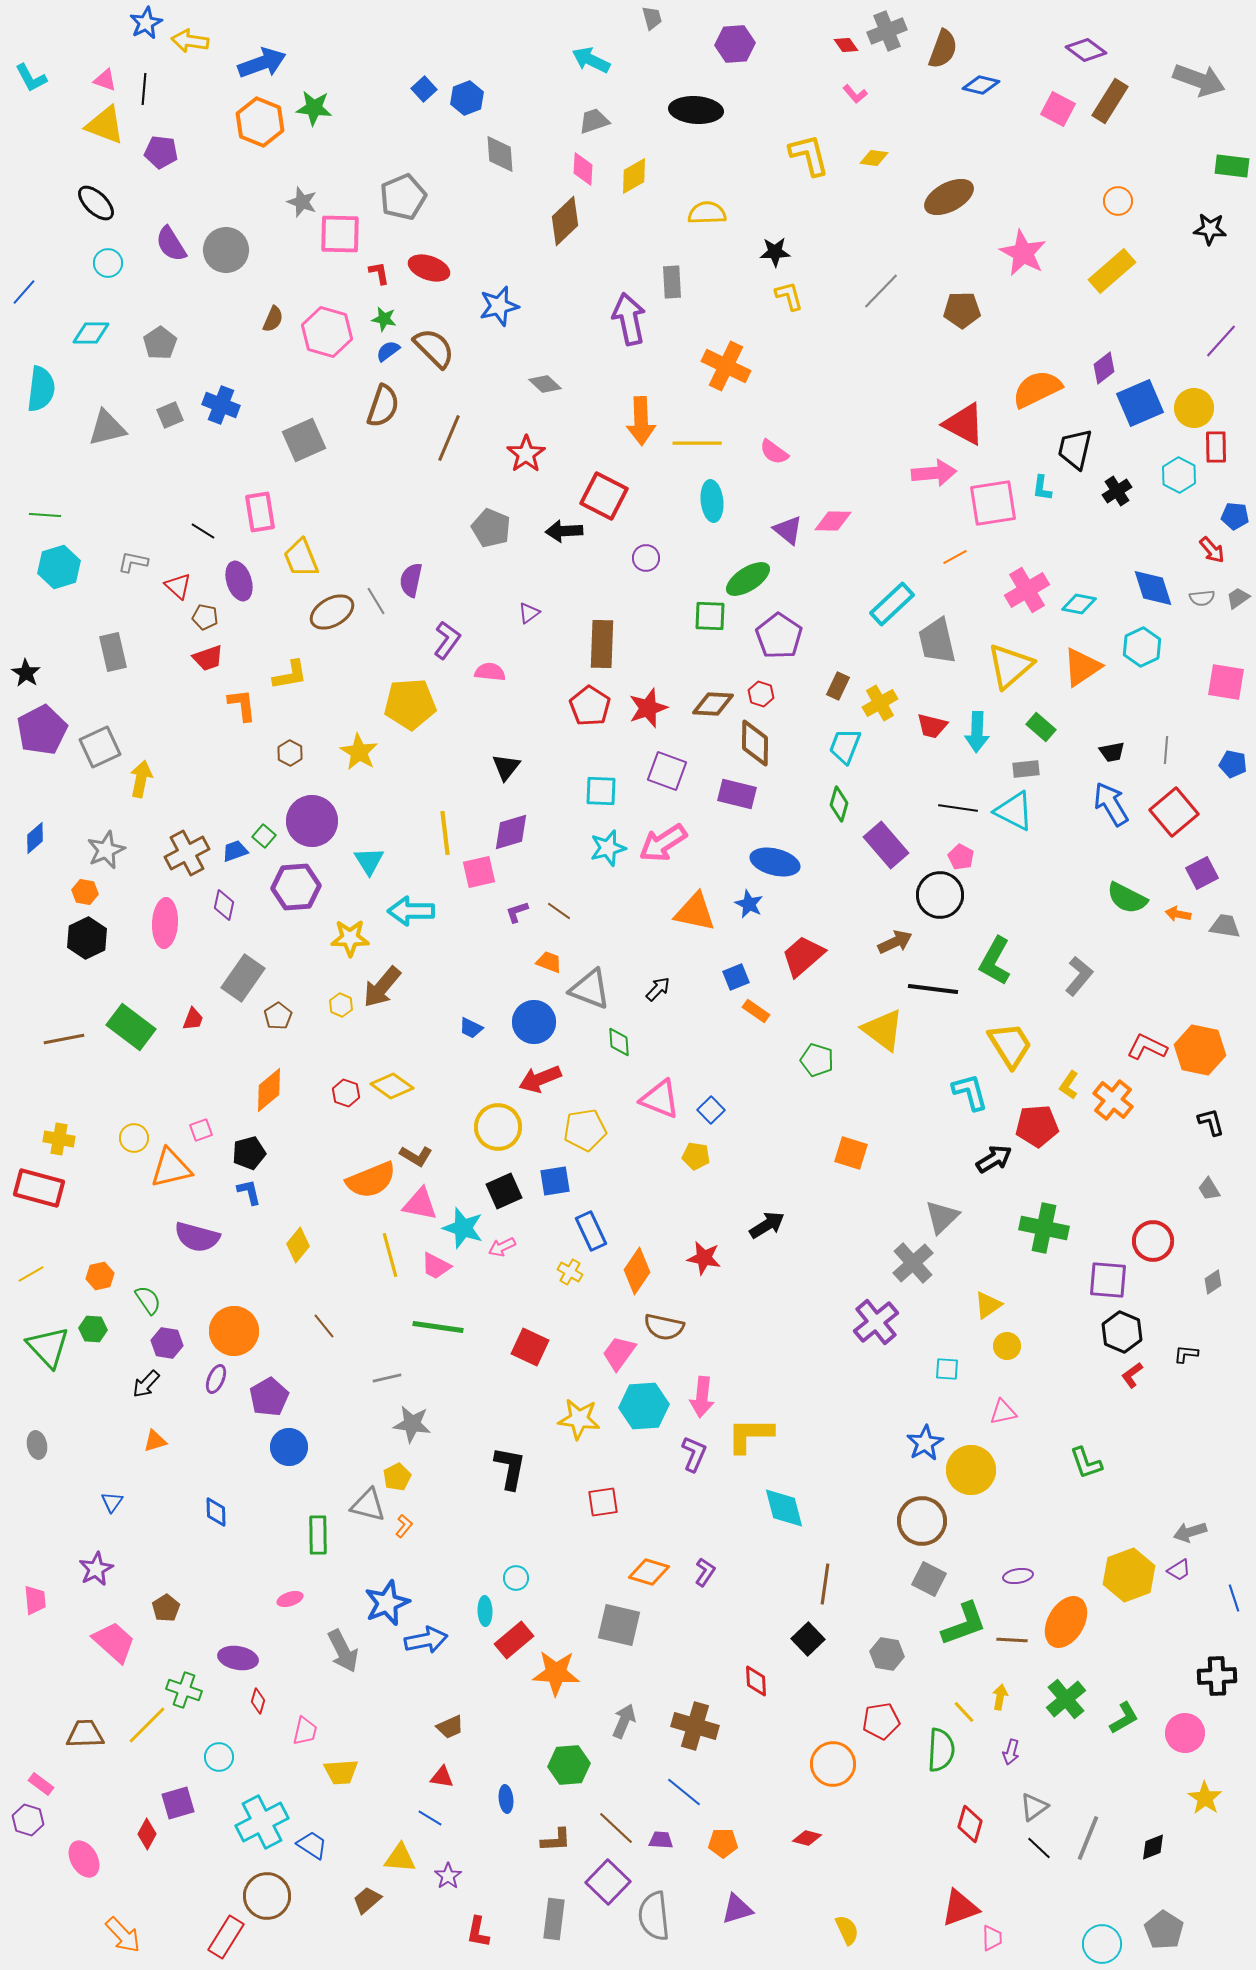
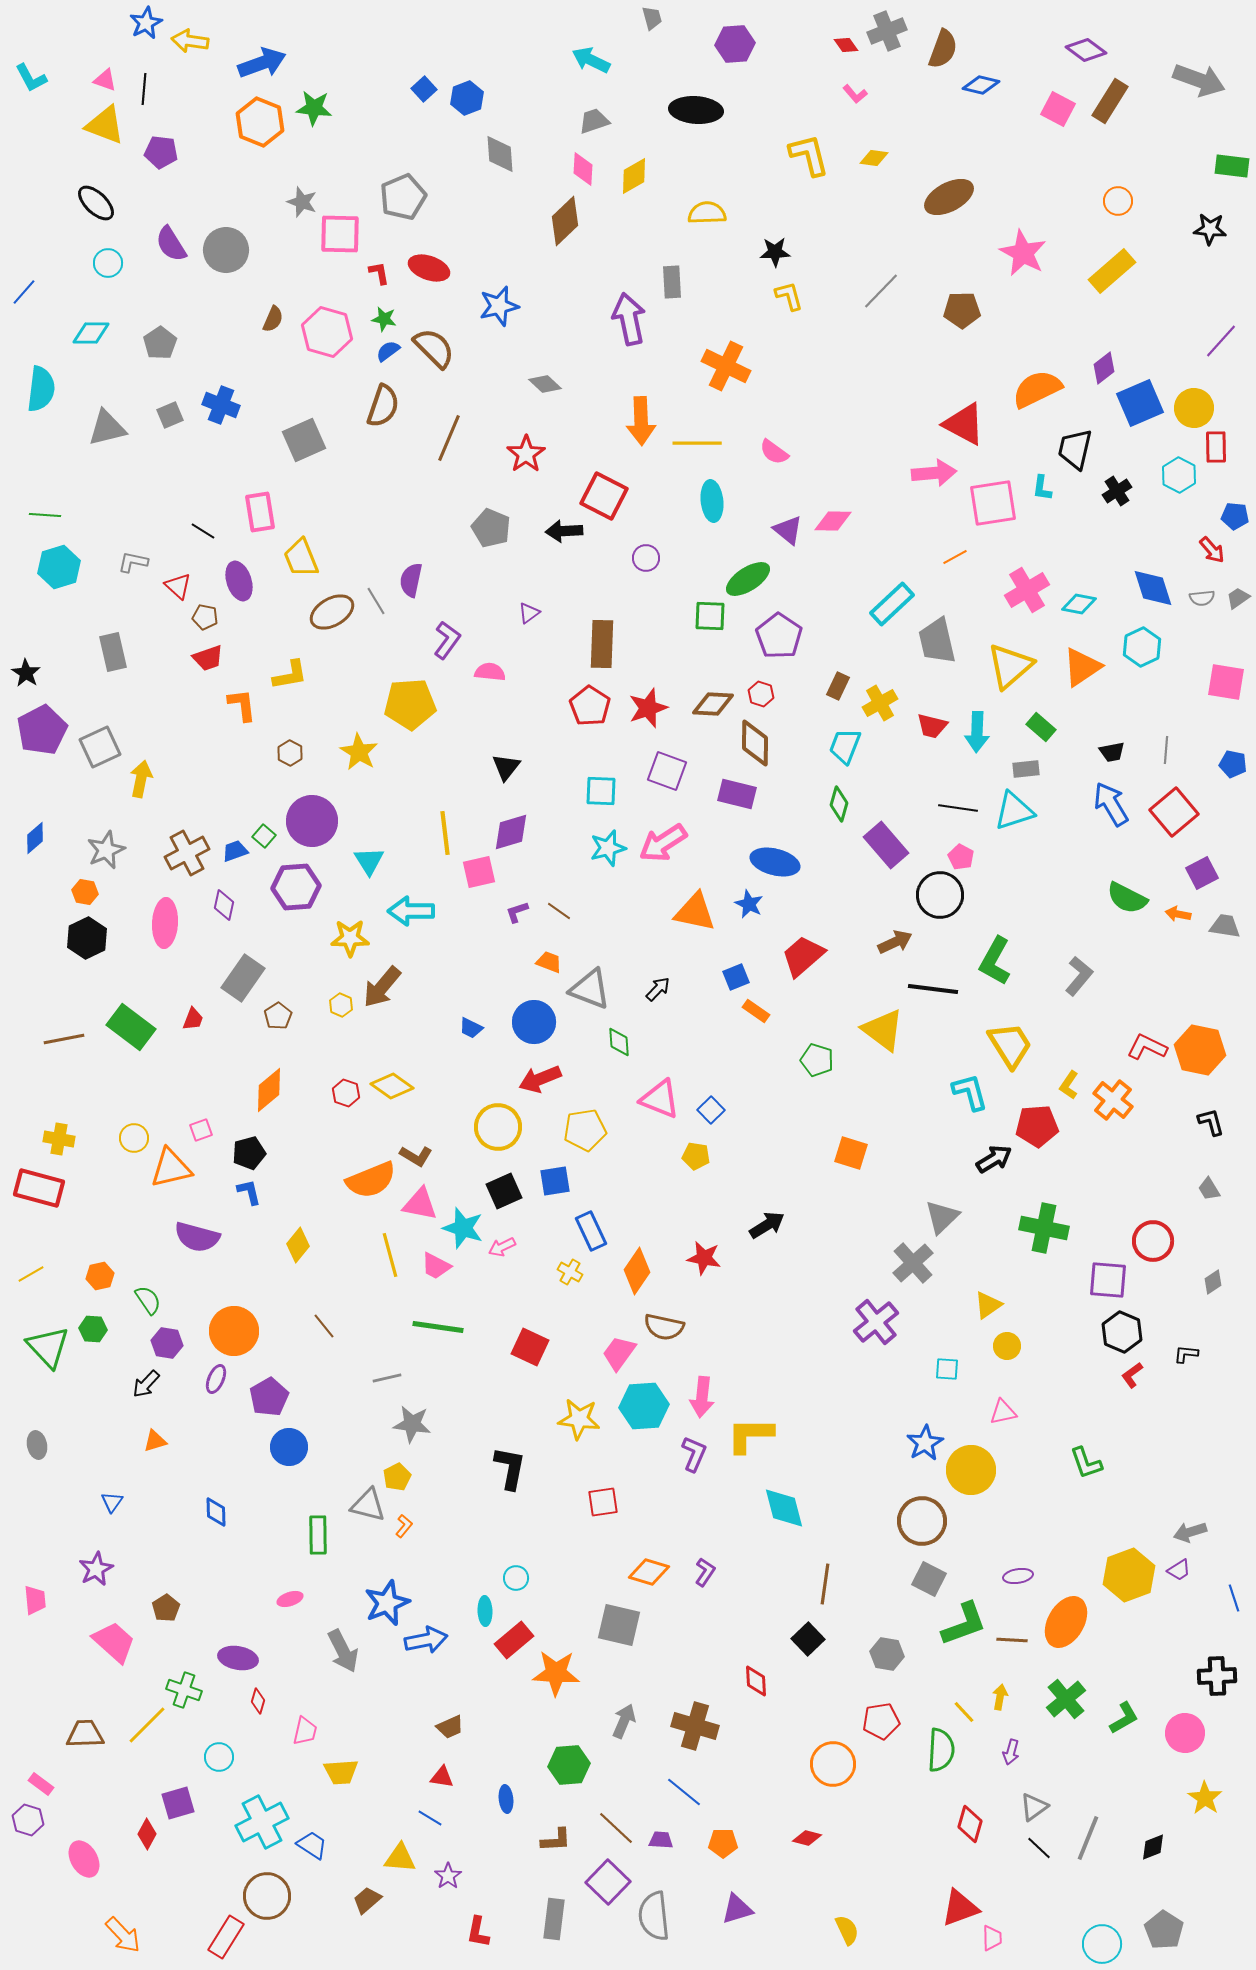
cyan triangle at (1014, 811): rotated 45 degrees counterclockwise
